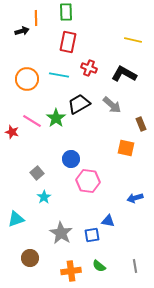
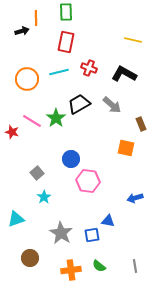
red rectangle: moved 2 px left
cyan line: moved 3 px up; rotated 24 degrees counterclockwise
orange cross: moved 1 px up
